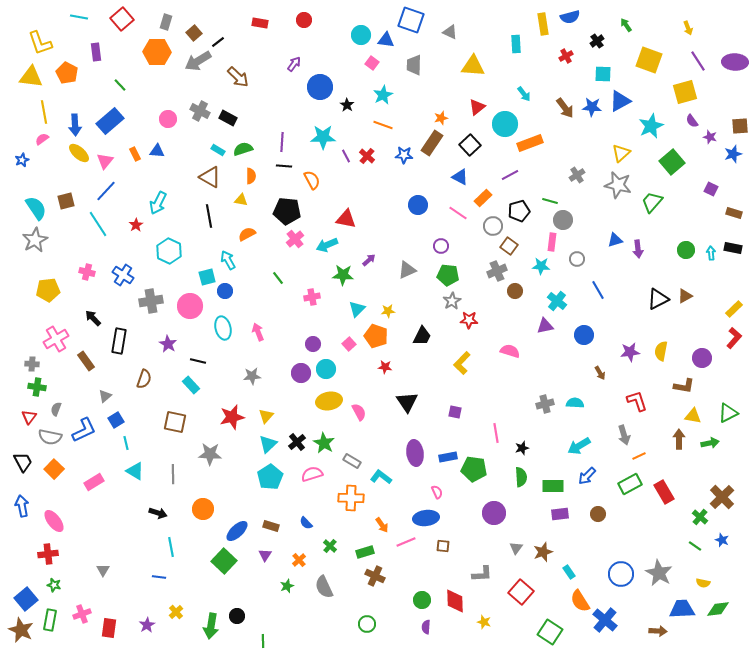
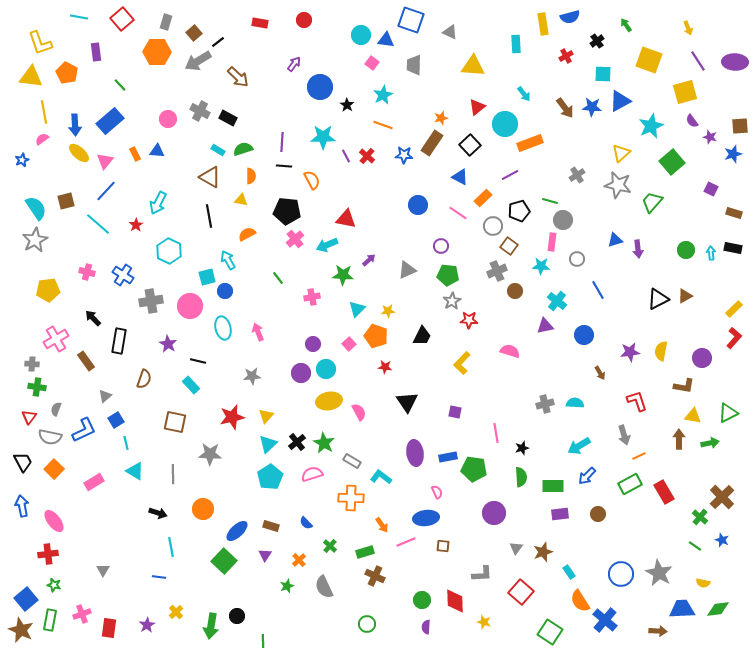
cyan line at (98, 224): rotated 16 degrees counterclockwise
